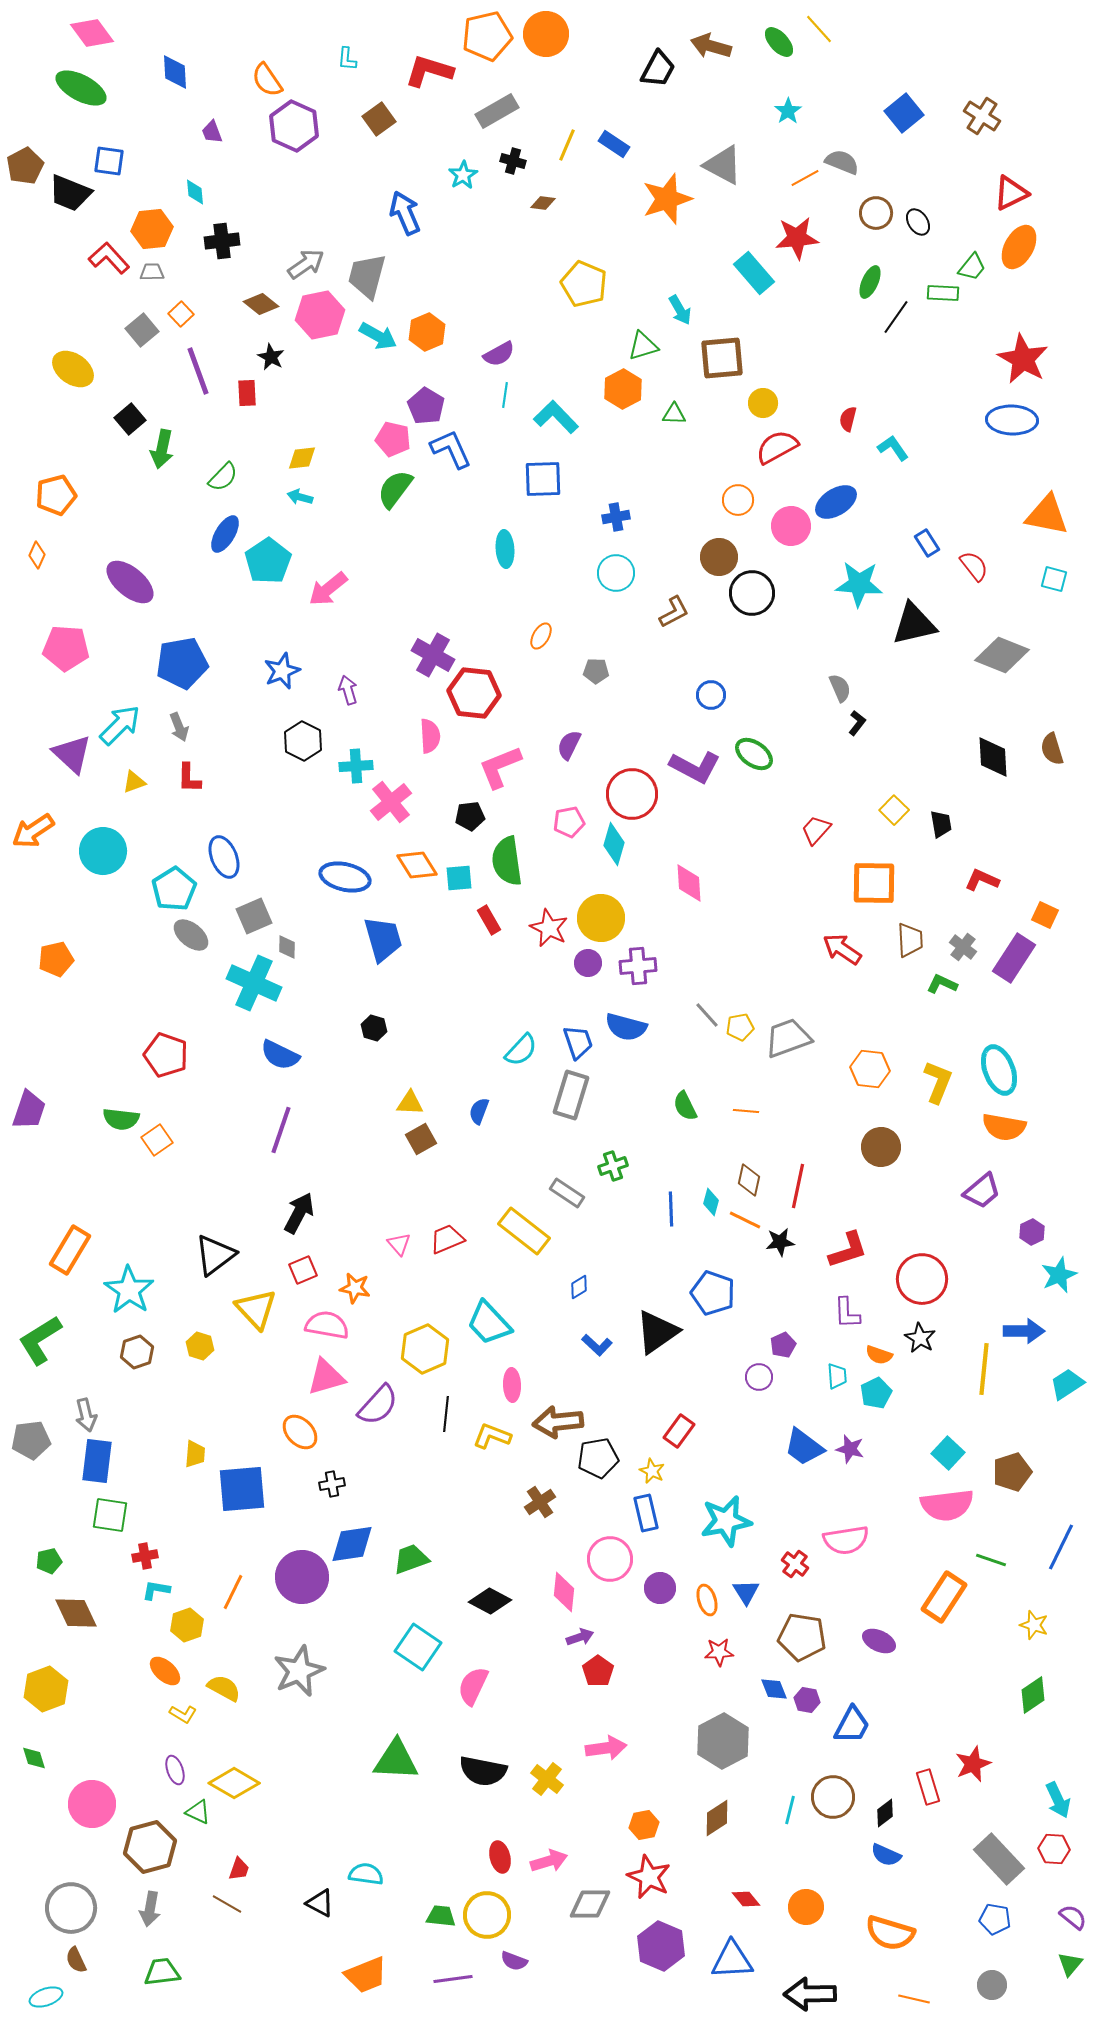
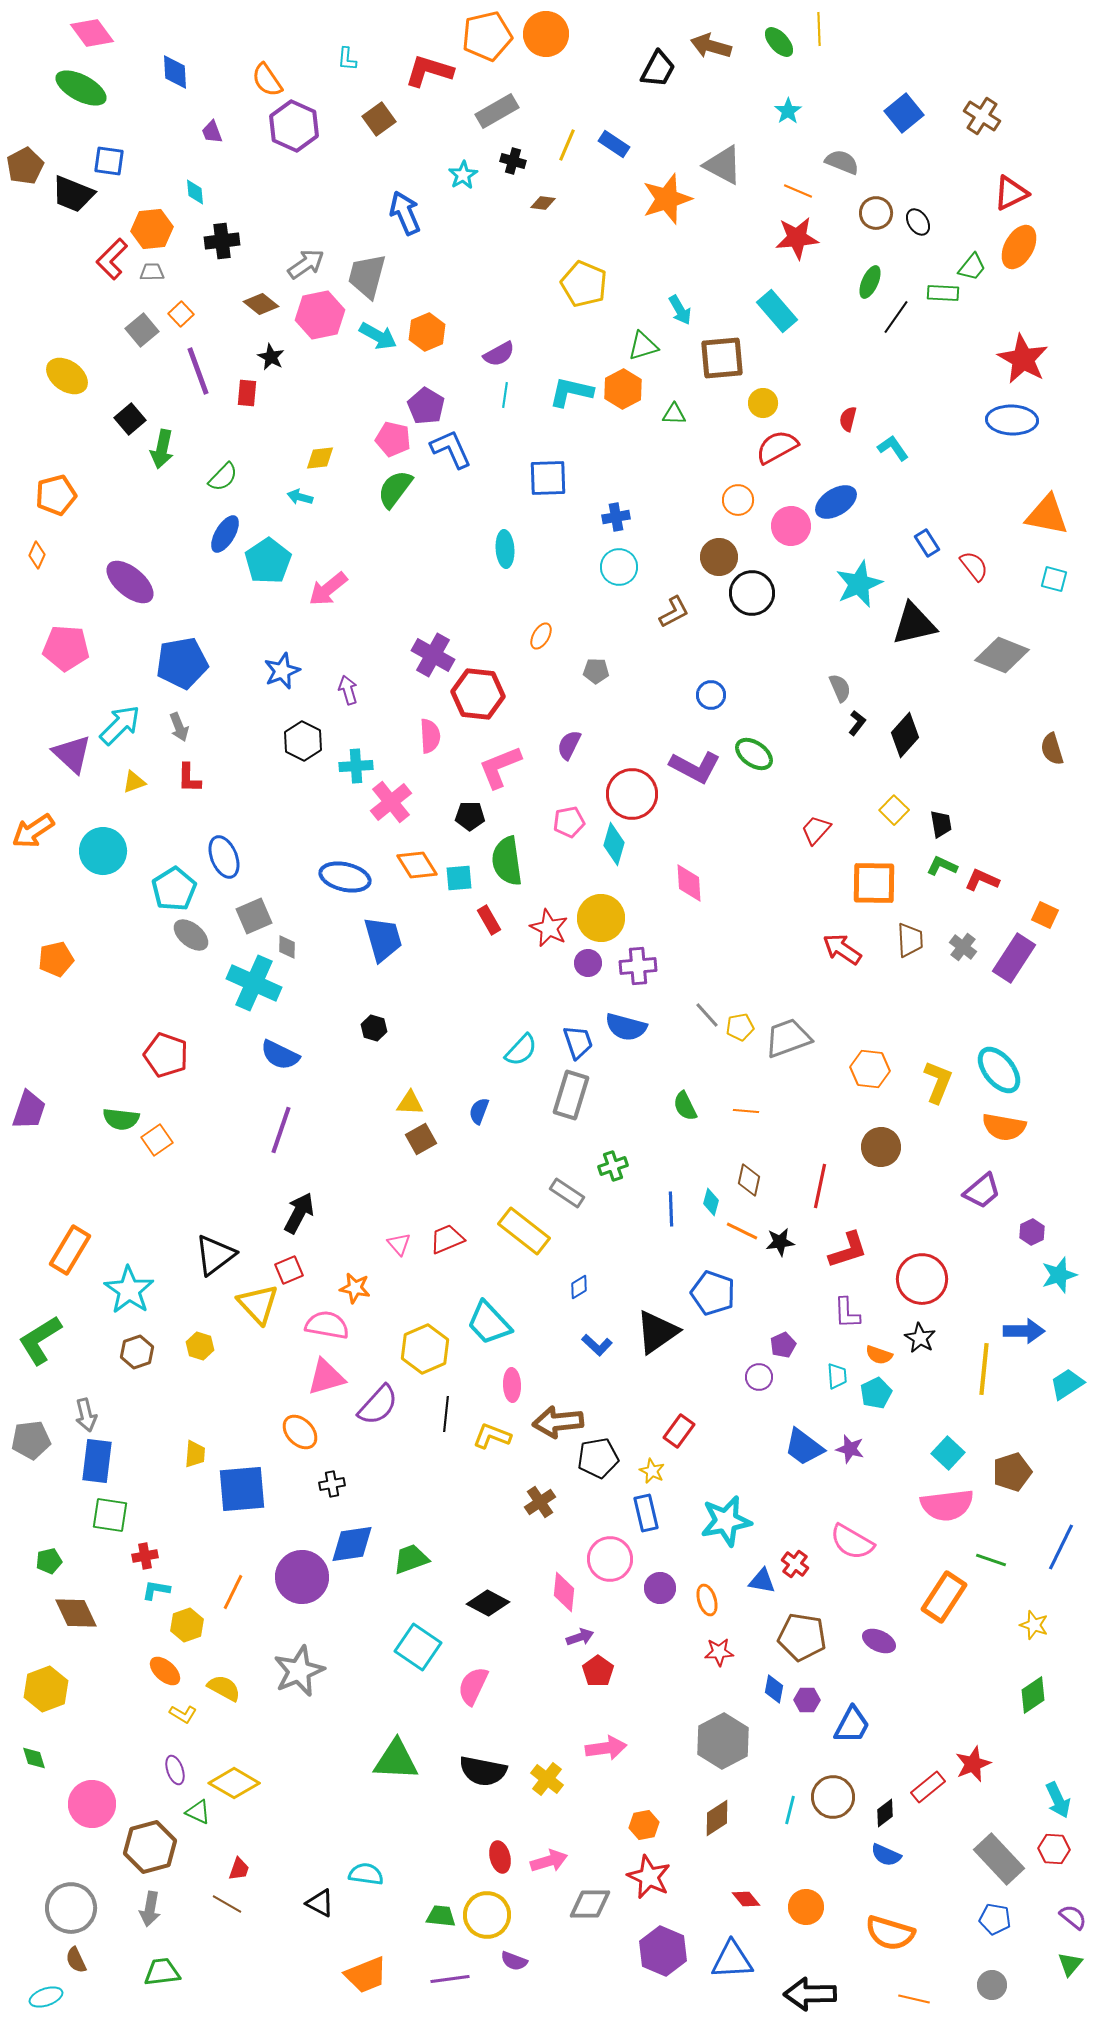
yellow line at (819, 29): rotated 40 degrees clockwise
orange line at (805, 178): moved 7 px left, 13 px down; rotated 52 degrees clockwise
black trapezoid at (70, 193): moved 3 px right, 1 px down
red L-shape at (109, 258): moved 3 px right, 1 px down; rotated 93 degrees counterclockwise
cyan rectangle at (754, 273): moved 23 px right, 38 px down
yellow ellipse at (73, 369): moved 6 px left, 7 px down
red rectangle at (247, 393): rotated 8 degrees clockwise
cyan L-shape at (556, 417): moved 15 px right, 25 px up; rotated 33 degrees counterclockwise
yellow diamond at (302, 458): moved 18 px right
blue square at (543, 479): moved 5 px right, 1 px up
cyan circle at (616, 573): moved 3 px right, 6 px up
cyan star at (859, 584): rotated 27 degrees counterclockwise
red hexagon at (474, 693): moved 4 px right, 1 px down
black diamond at (993, 757): moved 88 px left, 22 px up; rotated 45 degrees clockwise
black pentagon at (470, 816): rotated 8 degrees clockwise
green L-shape at (942, 984): moved 118 px up
cyan ellipse at (999, 1070): rotated 18 degrees counterclockwise
red line at (798, 1186): moved 22 px right
orange line at (745, 1220): moved 3 px left, 11 px down
red square at (303, 1270): moved 14 px left
cyan star at (1059, 1275): rotated 6 degrees clockwise
yellow triangle at (256, 1309): moved 2 px right, 5 px up
pink semicircle at (846, 1540): moved 6 px right, 2 px down; rotated 39 degrees clockwise
blue triangle at (746, 1592): moved 16 px right, 11 px up; rotated 48 degrees counterclockwise
black diamond at (490, 1601): moved 2 px left, 2 px down
blue diamond at (774, 1689): rotated 32 degrees clockwise
purple hexagon at (807, 1700): rotated 10 degrees counterclockwise
red rectangle at (928, 1787): rotated 68 degrees clockwise
purple hexagon at (661, 1946): moved 2 px right, 5 px down
purple line at (453, 1979): moved 3 px left
